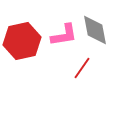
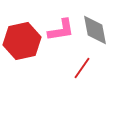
pink L-shape: moved 3 px left, 5 px up
